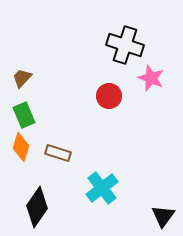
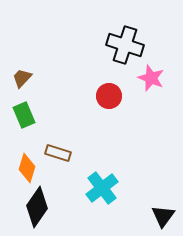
orange diamond: moved 6 px right, 21 px down
